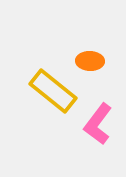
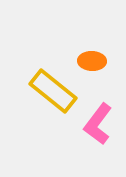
orange ellipse: moved 2 px right
